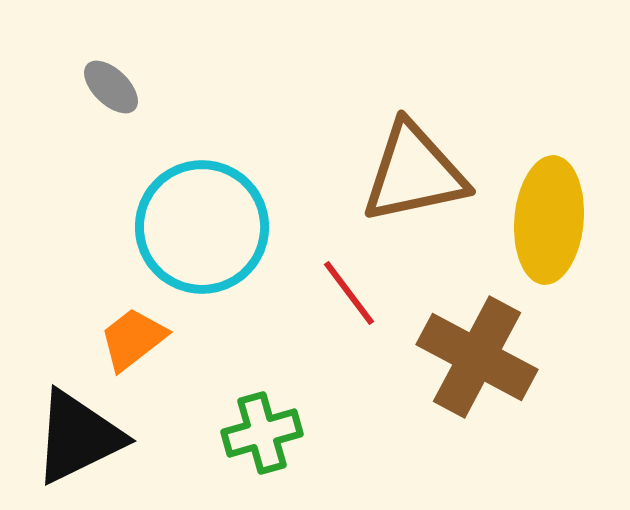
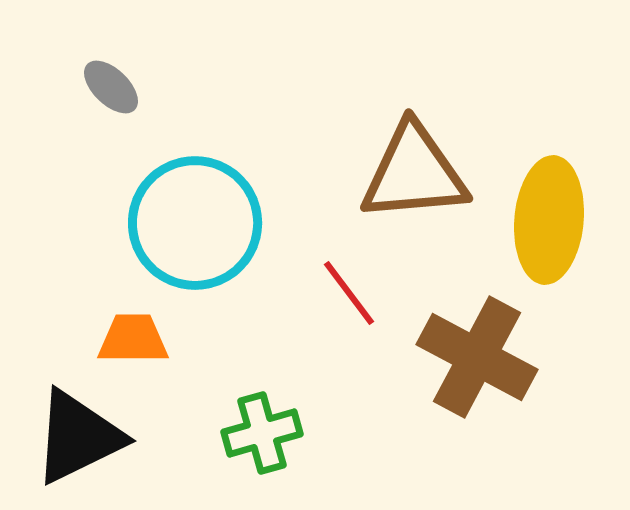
brown triangle: rotated 7 degrees clockwise
cyan circle: moved 7 px left, 4 px up
orange trapezoid: rotated 38 degrees clockwise
